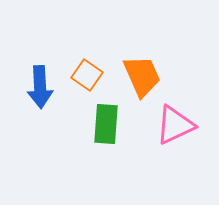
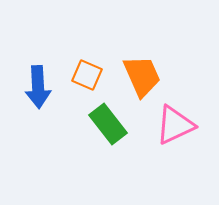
orange square: rotated 12 degrees counterclockwise
blue arrow: moved 2 px left
green rectangle: moved 2 px right; rotated 42 degrees counterclockwise
